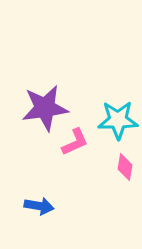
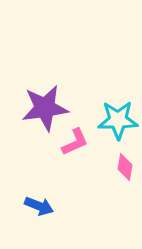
blue arrow: rotated 12 degrees clockwise
